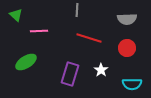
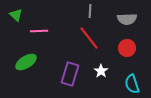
gray line: moved 13 px right, 1 px down
red line: rotated 35 degrees clockwise
white star: moved 1 px down
cyan semicircle: rotated 72 degrees clockwise
